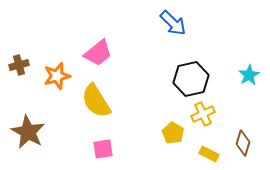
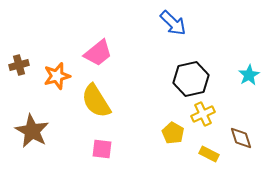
brown star: moved 4 px right, 1 px up
brown diamond: moved 2 px left, 5 px up; rotated 35 degrees counterclockwise
pink square: moved 1 px left; rotated 15 degrees clockwise
